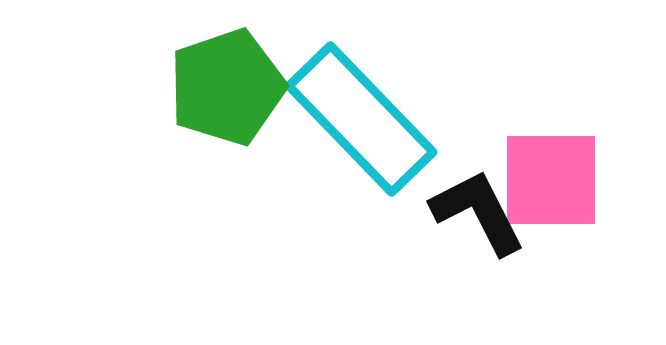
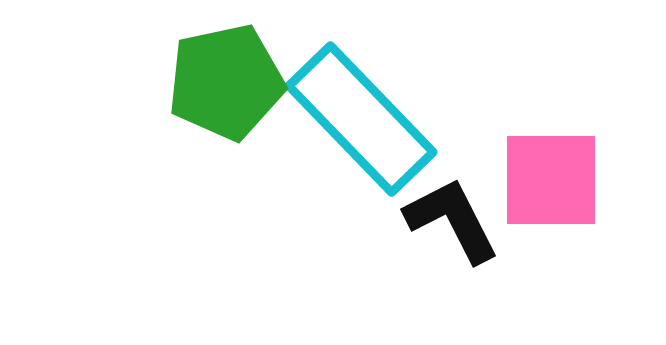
green pentagon: moved 1 px left, 5 px up; rotated 7 degrees clockwise
black L-shape: moved 26 px left, 8 px down
